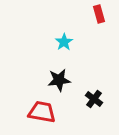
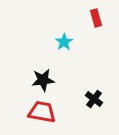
red rectangle: moved 3 px left, 4 px down
black star: moved 16 px left
